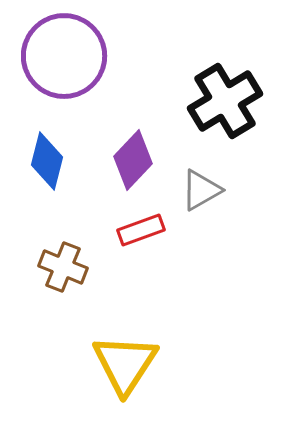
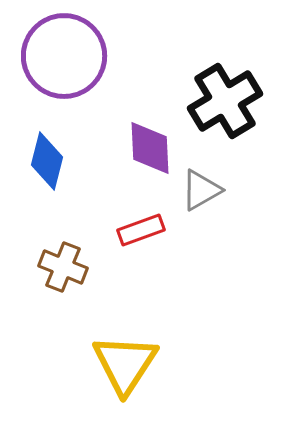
purple diamond: moved 17 px right, 12 px up; rotated 46 degrees counterclockwise
